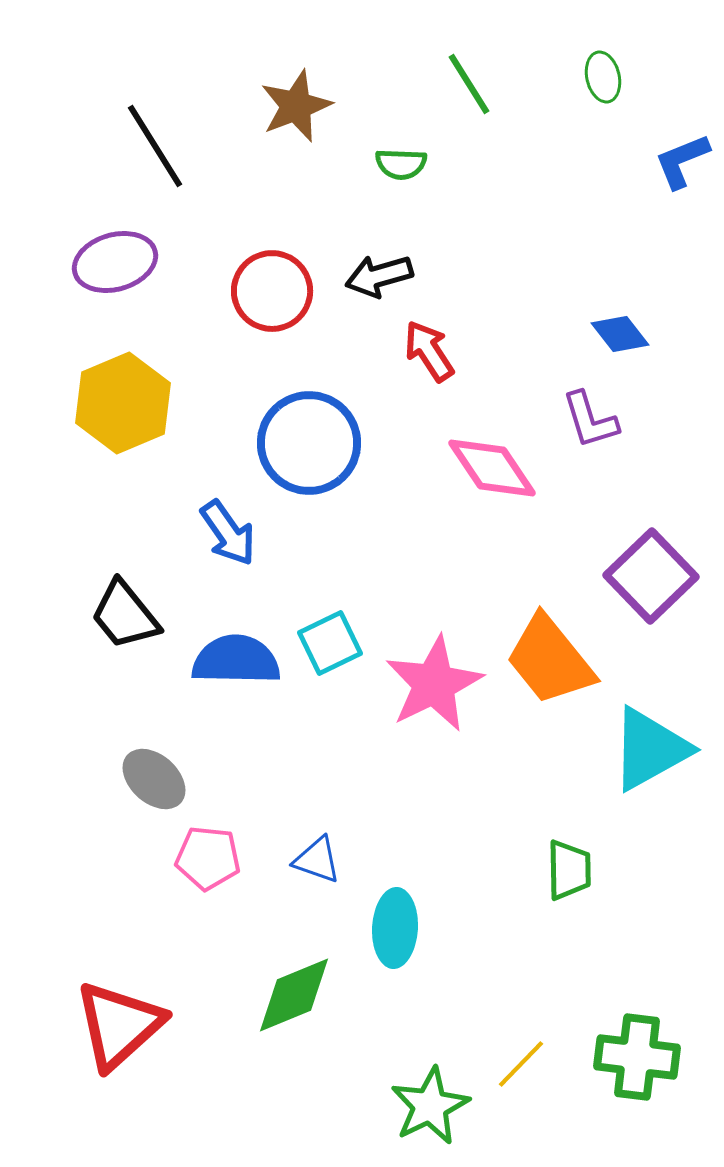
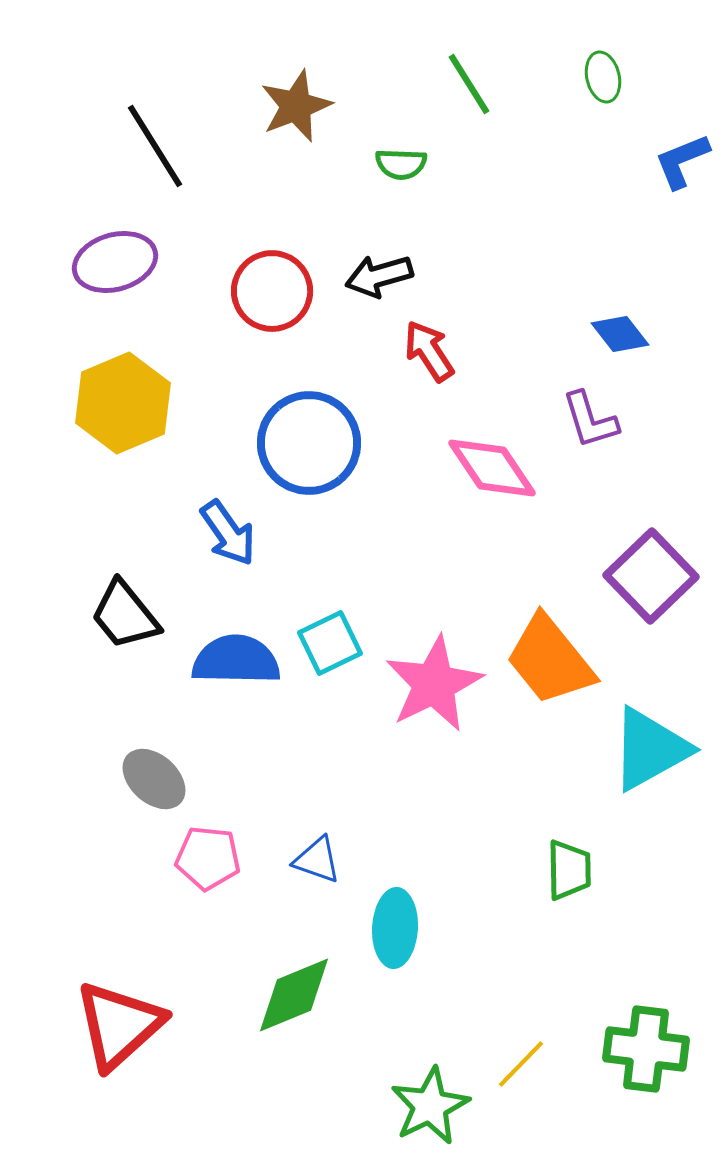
green cross: moved 9 px right, 8 px up
